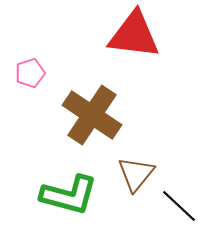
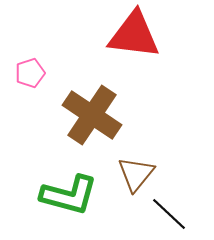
black line: moved 10 px left, 8 px down
